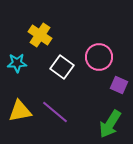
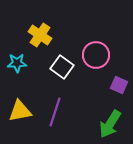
pink circle: moved 3 px left, 2 px up
purple line: rotated 68 degrees clockwise
